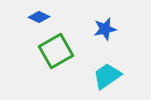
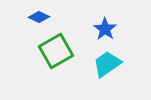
blue star: rotated 25 degrees counterclockwise
cyan trapezoid: moved 12 px up
